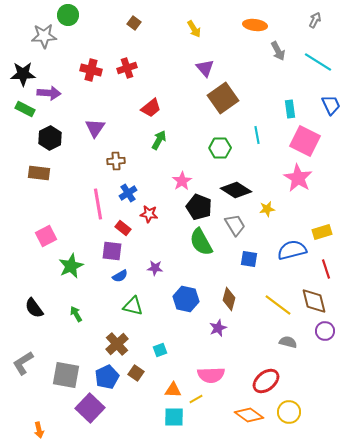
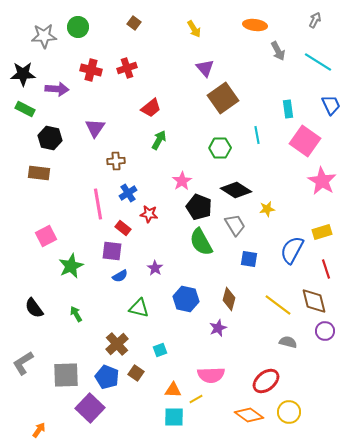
green circle at (68, 15): moved 10 px right, 12 px down
purple arrow at (49, 93): moved 8 px right, 4 px up
cyan rectangle at (290, 109): moved 2 px left
black hexagon at (50, 138): rotated 20 degrees counterclockwise
pink square at (305, 141): rotated 8 degrees clockwise
pink star at (298, 178): moved 24 px right, 3 px down
blue semicircle at (292, 250): rotated 48 degrees counterclockwise
purple star at (155, 268): rotated 28 degrees clockwise
green triangle at (133, 306): moved 6 px right, 2 px down
gray square at (66, 375): rotated 12 degrees counterclockwise
blue pentagon at (107, 377): rotated 25 degrees counterclockwise
orange arrow at (39, 430): rotated 133 degrees counterclockwise
